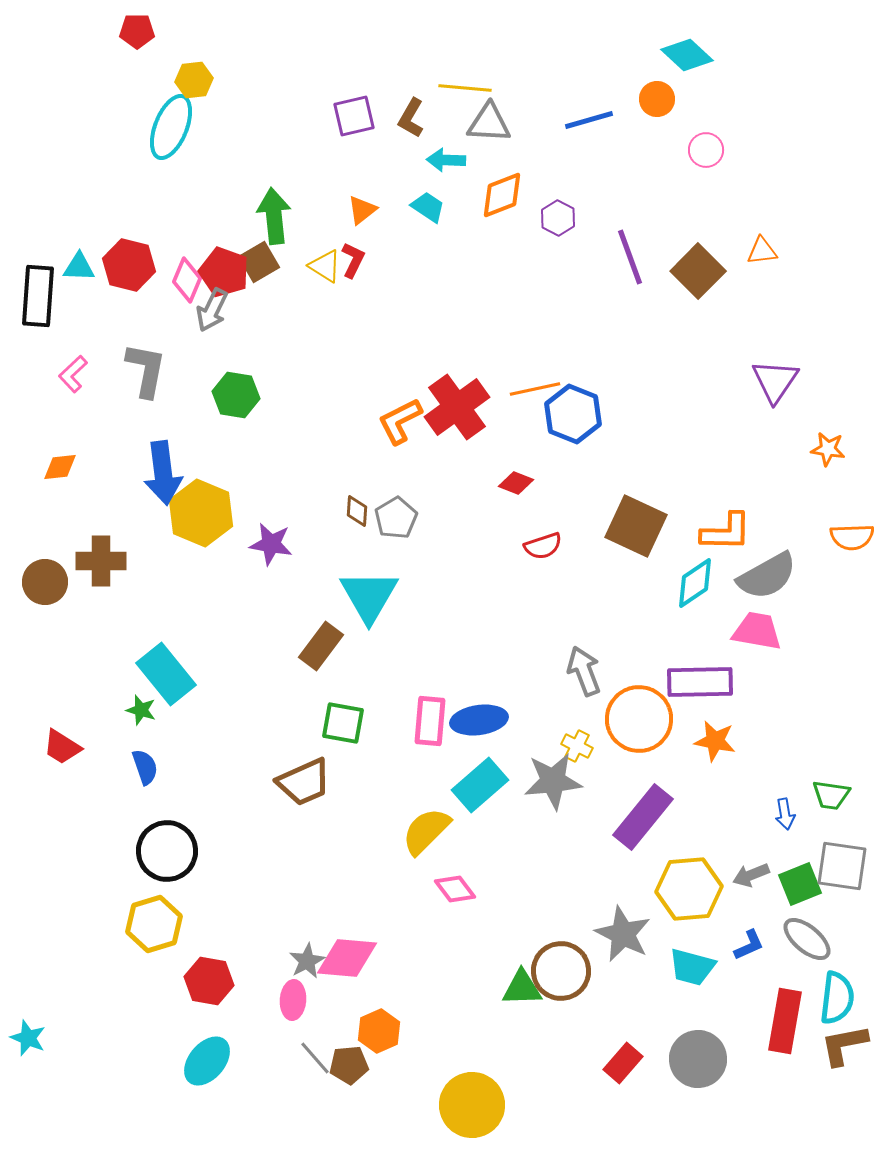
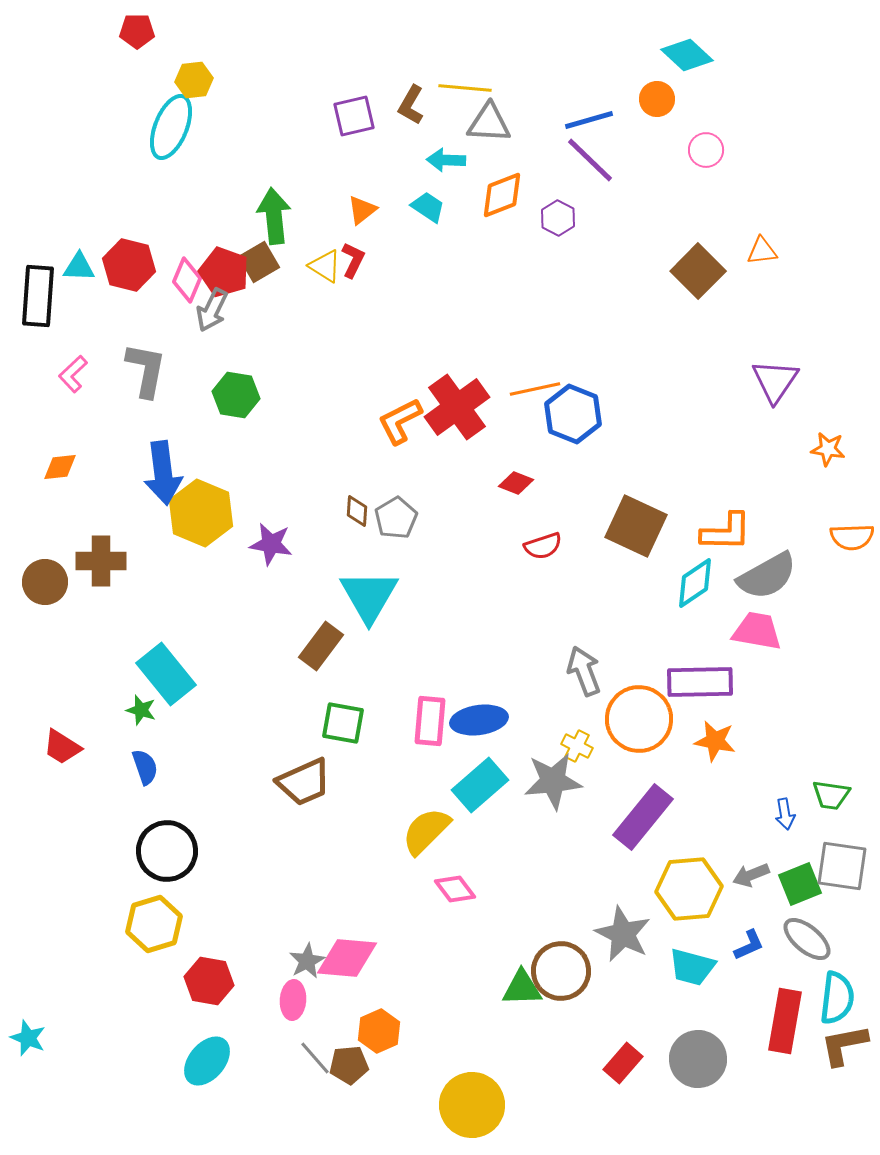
brown L-shape at (411, 118): moved 13 px up
purple line at (630, 257): moved 40 px left, 97 px up; rotated 26 degrees counterclockwise
